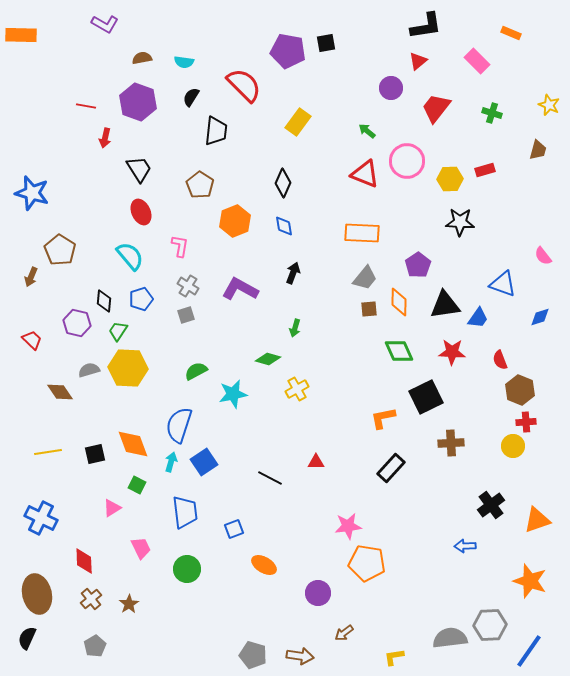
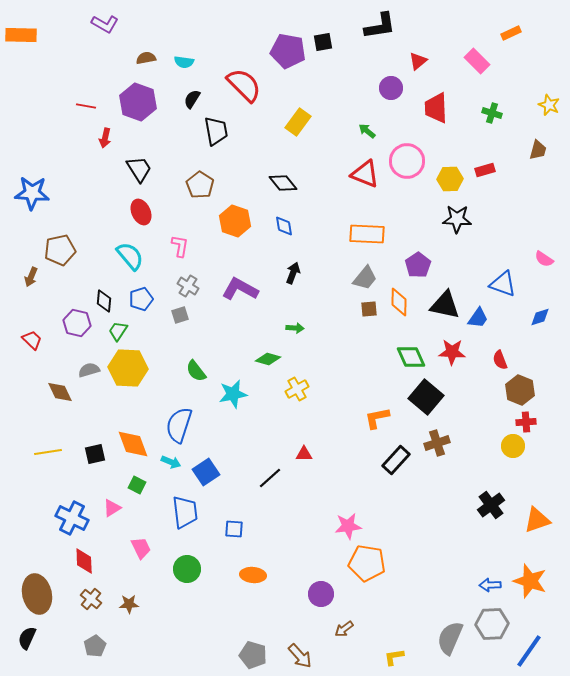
black L-shape at (426, 26): moved 46 px left
orange rectangle at (511, 33): rotated 48 degrees counterclockwise
black square at (326, 43): moved 3 px left, 1 px up
brown semicircle at (142, 58): moved 4 px right
black semicircle at (191, 97): moved 1 px right, 2 px down
red trapezoid at (436, 108): rotated 40 degrees counterclockwise
black trapezoid at (216, 131): rotated 16 degrees counterclockwise
black diamond at (283, 183): rotated 64 degrees counterclockwise
blue star at (32, 193): rotated 12 degrees counterclockwise
orange hexagon at (235, 221): rotated 20 degrees counterclockwise
black star at (460, 222): moved 3 px left, 3 px up
orange rectangle at (362, 233): moved 5 px right, 1 px down
brown pentagon at (60, 250): rotated 28 degrees clockwise
pink semicircle at (543, 256): moved 1 px right, 3 px down; rotated 18 degrees counterclockwise
black triangle at (445, 305): rotated 20 degrees clockwise
gray square at (186, 315): moved 6 px left
green arrow at (295, 328): rotated 102 degrees counterclockwise
green diamond at (399, 351): moved 12 px right, 6 px down
green semicircle at (196, 371): rotated 100 degrees counterclockwise
brown diamond at (60, 392): rotated 8 degrees clockwise
black square at (426, 397): rotated 24 degrees counterclockwise
orange L-shape at (383, 418): moved 6 px left
brown cross at (451, 443): moved 14 px left; rotated 15 degrees counterclockwise
cyan arrow at (171, 462): rotated 96 degrees clockwise
blue square at (204, 462): moved 2 px right, 10 px down
red triangle at (316, 462): moved 12 px left, 8 px up
black rectangle at (391, 468): moved 5 px right, 8 px up
black line at (270, 478): rotated 70 degrees counterclockwise
blue cross at (41, 518): moved 31 px right
blue square at (234, 529): rotated 24 degrees clockwise
blue arrow at (465, 546): moved 25 px right, 39 px down
orange ellipse at (264, 565): moved 11 px left, 10 px down; rotated 25 degrees counterclockwise
purple circle at (318, 593): moved 3 px right, 1 px down
brown cross at (91, 599): rotated 10 degrees counterclockwise
brown star at (129, 604): rotated 30 degrees clockwise
gray hexagon at (490, 625): moved 2 px right, 1 px up
brown arrow at (344, 633): moved 4 px up
gray semicircle at (450, 638): rotated 60 degrees counterclockwise
brown arrow at (300, 656): rotated 40 degrees clockwise
